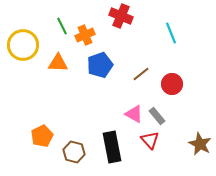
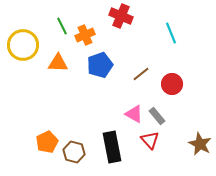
orange pentagon: moved 5 px right, 6 px down
